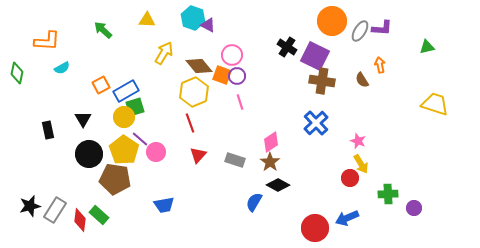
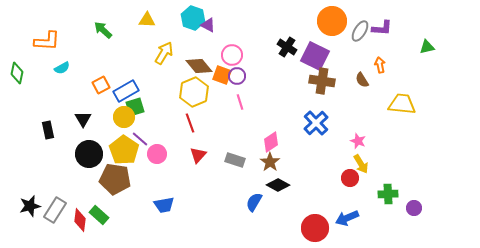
yellow trapezoid at (435, 104): moved 33 px left; rotated 12 degrees counterclockwise
pink circle at (156, 152): moved 1 px right, 2 px down
